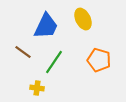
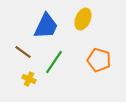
yellow ellipse: rotated 50 degrees clockwise
yellow cross: moved 8 px left, 9 px up; rotated 16 degrees clockwise
